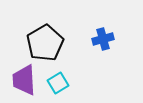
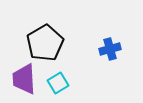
blue cross: moved 7 px right, 10 px down
purple trapezoid: moved 1 px up
